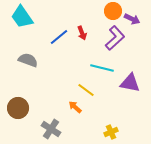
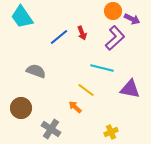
gray semicircle: moved 8 px right, 11 px down
purple triangle: moved 6 px down
brown circle: moved 3 px right
